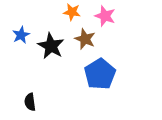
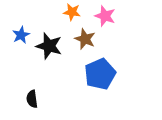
black star: moved 2 px left; rotated 12 degrees counterclockwise
blue pentagon: rotated 8 degrees clockwise
black semicircle: moved 2 px right, 3 px up
